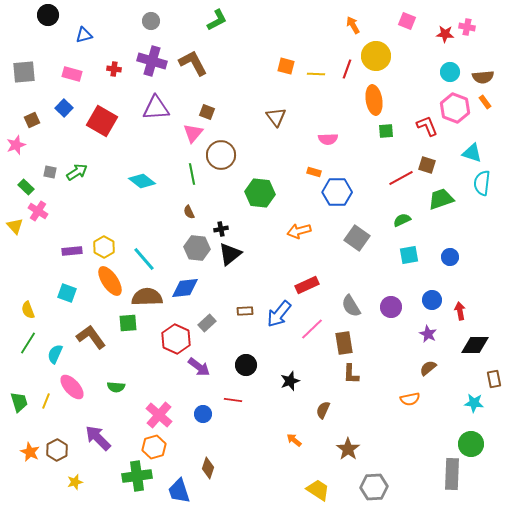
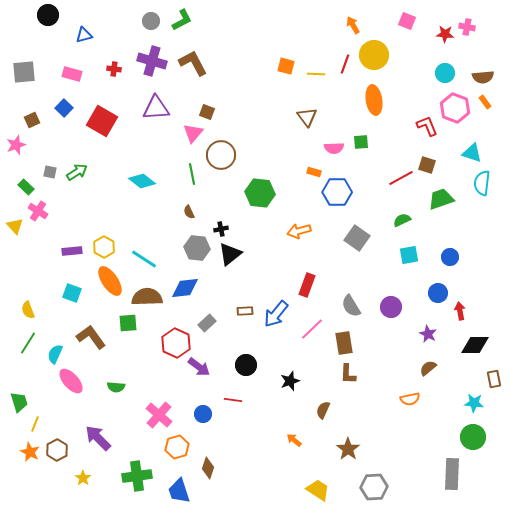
green L-shape at (217, 20): moved 35 px left
yellow circle at (376, 56): moved 2 px left, 1 px up
red line at (347, 69): moved 2 px left, 5 px up
cyan circle at (450, 72): moved 5 px left, 1 px down
brown triangle at (276, 117): moved 31 px right
green square at (386, 131): moved 25 px left, 11 px down
pink semicircle at (328, 139): moved 6 px right, 9 px down
cyan line at (144, 259): rotated 16 degrees counterclockwise
red rectangle at (307, 285): rotated 45 degrees counterclockwise
cyan square at (67, 293): moved 5 px right
blue circle at (432, 300): moved 6 px right, 7 px up
blue arrow at (279, 314): moved 3 px left
red hexagon at (176, 339): moved 4 px down
brown L-shape at (351, 374): moved 3 px left
pink ellipse at (72, 387): moved 1 px left, 6 px up
yellow line at (46, 401): moved 11 px left, 23 px down
green circle at (471, 444): moved 2 px right, 7 px up
orange hexagon at (154, 447): moved 23 px right
yellow star at (75, 482): moved 8 px right, 4 px up; rotated 21 degrees counterclockwise
